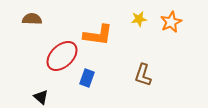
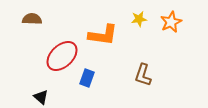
orange L-shape: moved 5 px right
